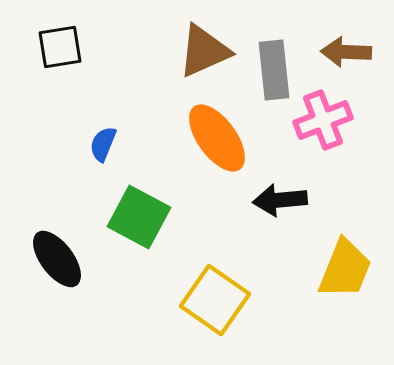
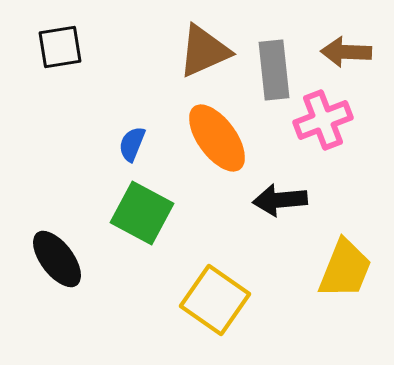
blue semicircle: moved 29 px right
green square: moved 3 px right, 4 px up
